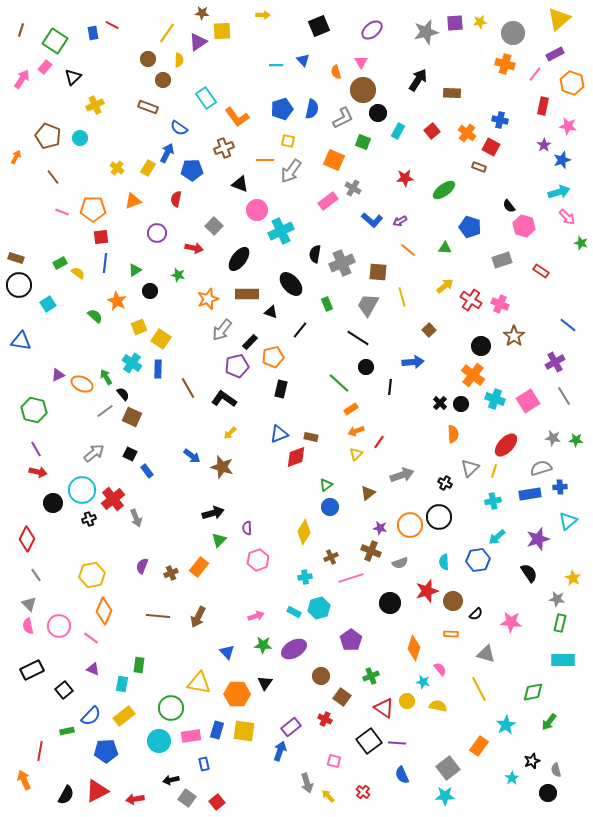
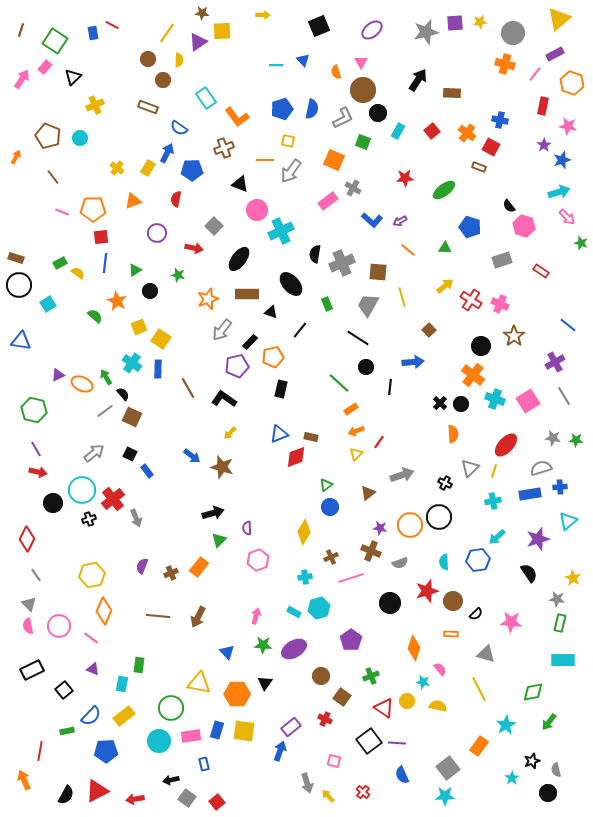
pink arrow at (256, 616): rotated 56 degrees counterclockwise
